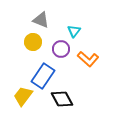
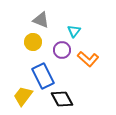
purple circle: moved 1 px right, 1 px down
blue rectangle: rotated 60 degrees counterclockwise
